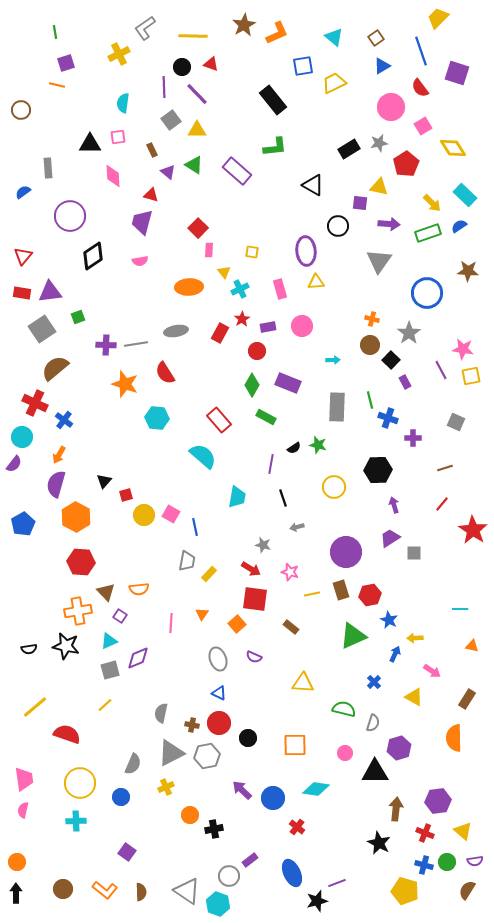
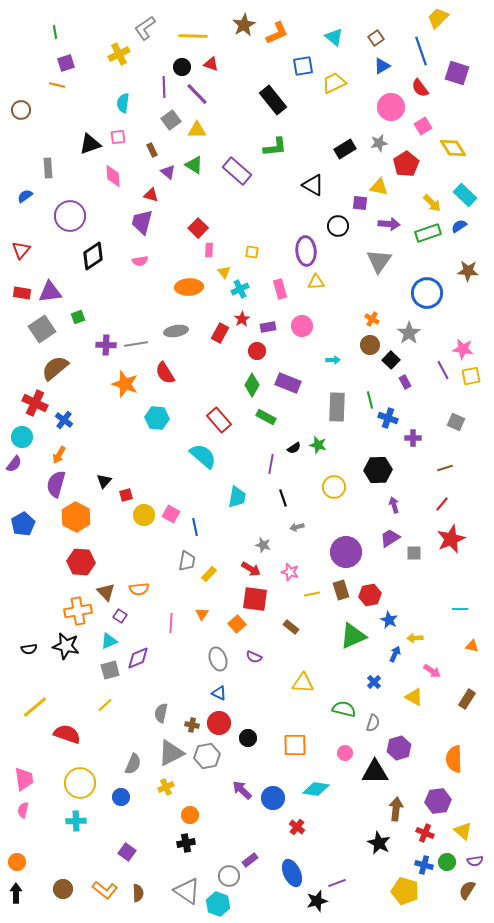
black triangle at (90, 144): rotated 20 degrees counterclockwise
black rectangle at (349, 149): moved 4 px left
blue semicircle at (23, 192): moved 2 px right, 4 px down
red triangle at (23, 256): moved 2 px left, 6 px up
orange cross at (372, 319): rotated 16 degrees clockwise
purple line at (441, 370): moved 2 px right
red star at (473, 530): moved 22 px left, 9 px down; rotated 16 degrees clockwise
orange semicircle at (454, 738): moved 21 px down
black cross at (214, 829): moved 28 px left, 14 px down
brown semicircle at (141, 892): moved 3 px left, 1 px down
